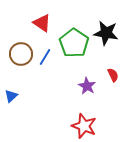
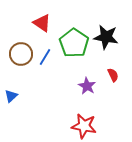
black star: moved 4 px down
red star: rotated 10 degrees counterclockwise
